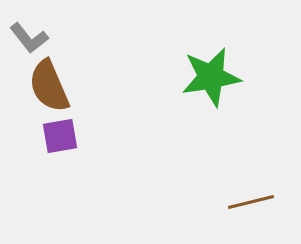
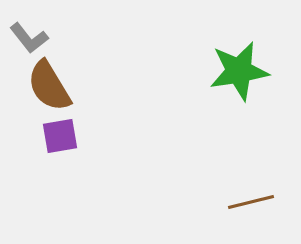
green star: moved 28 px right, 6 px up
brown semicircle: rotated 8 degrees counterclockwise
